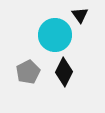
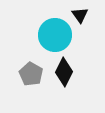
gray pentagon: moved 3 px right, 2 px down; rotated 15 degrees counterclockwise
